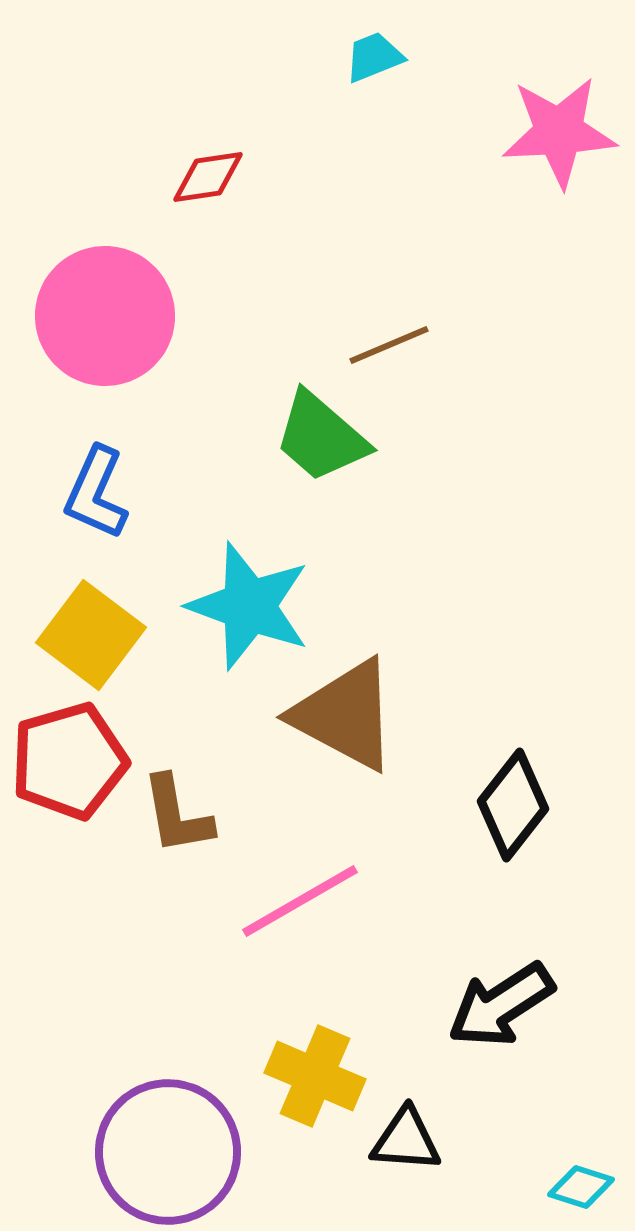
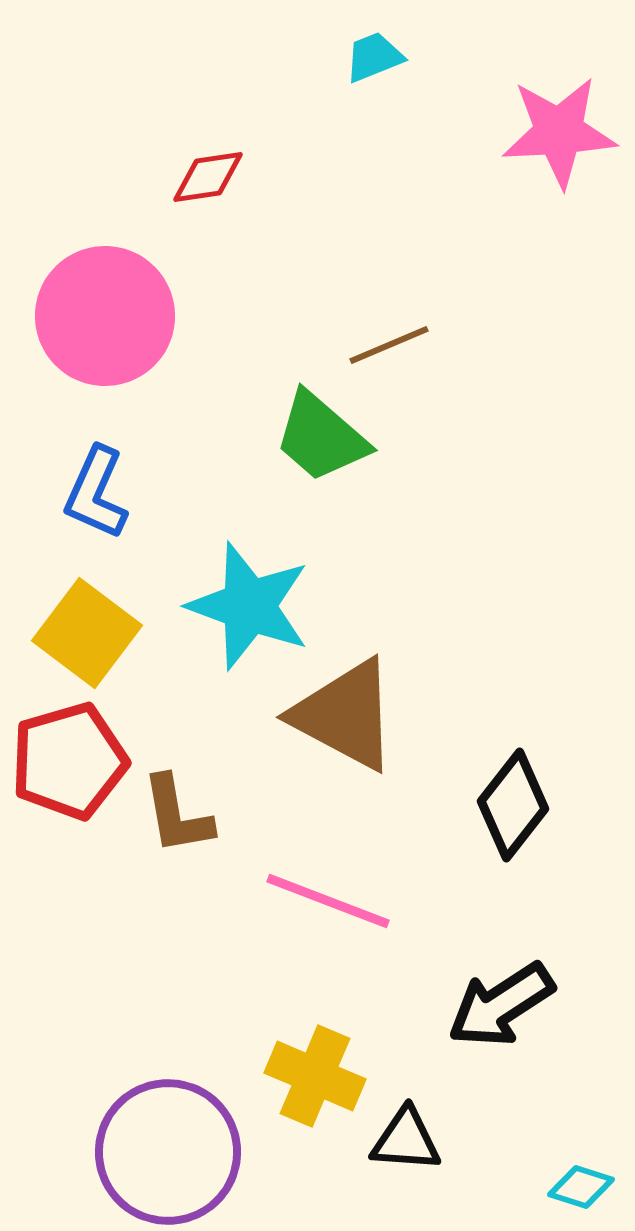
yellow square: moved 4 px left, 2 px up
pink line: moved 28 px right; rotated 51 degrees clockwise
